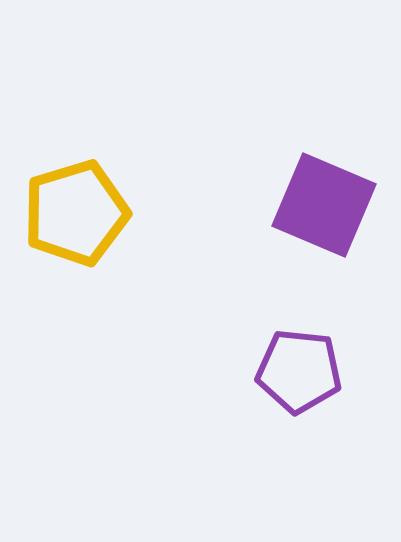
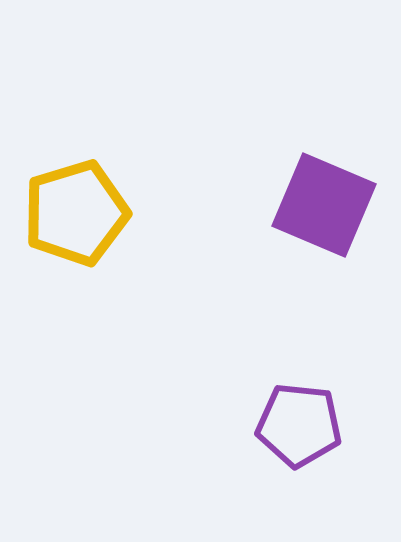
purple pentagon: moved 54 px down
